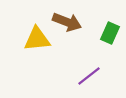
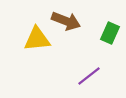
brown arrow: moved 1 px left, 1 px up
